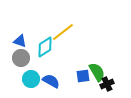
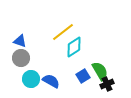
cyan diamond: moved 29 px right
green semicircle: moved 3 px right, 1 px up
blue square: rotated 24 degrees counterclockwise
